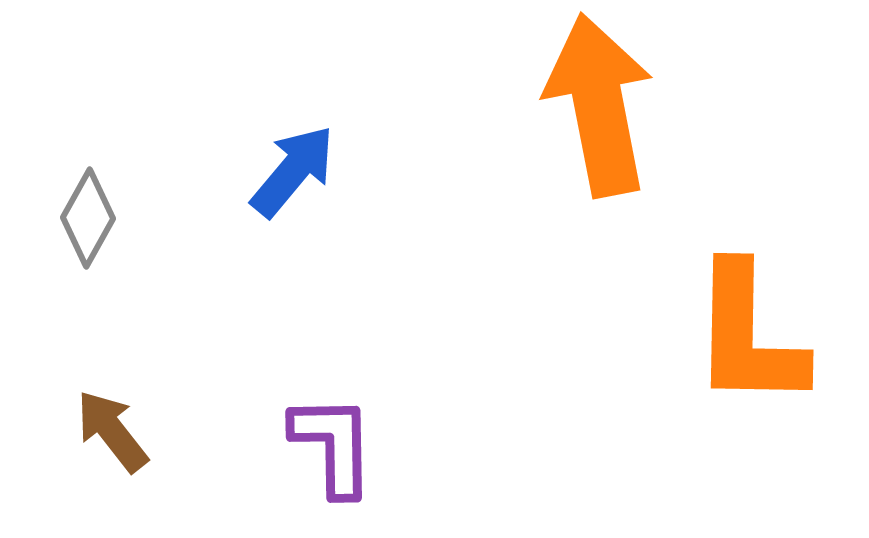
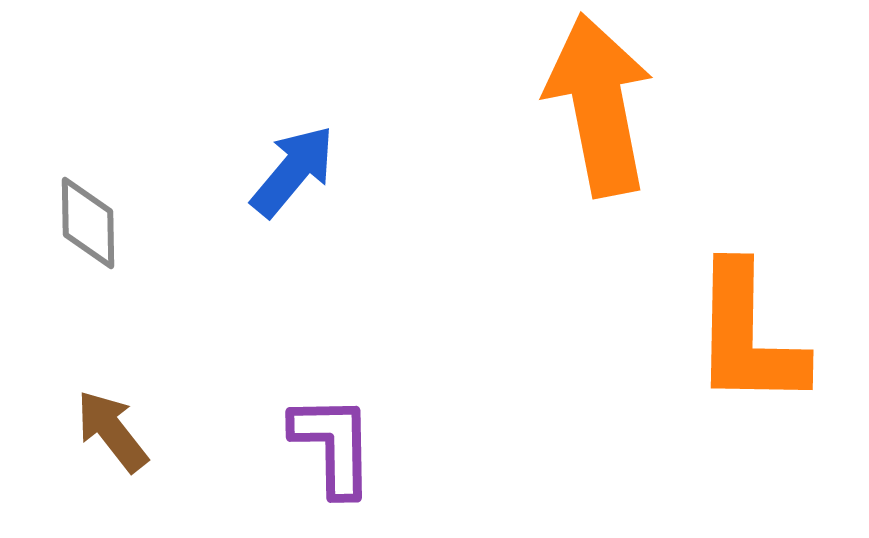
gray diamond: moved 5 px down; rotated 30 degrees counterclockwise
